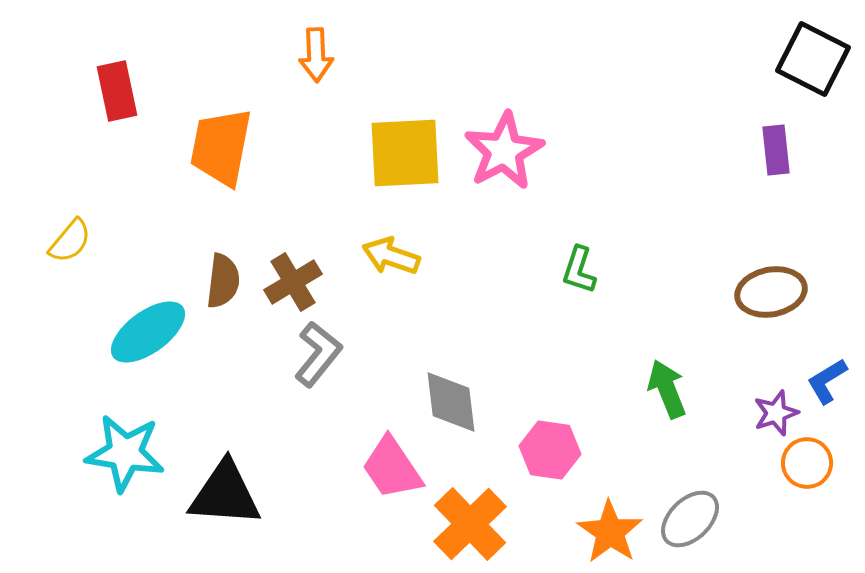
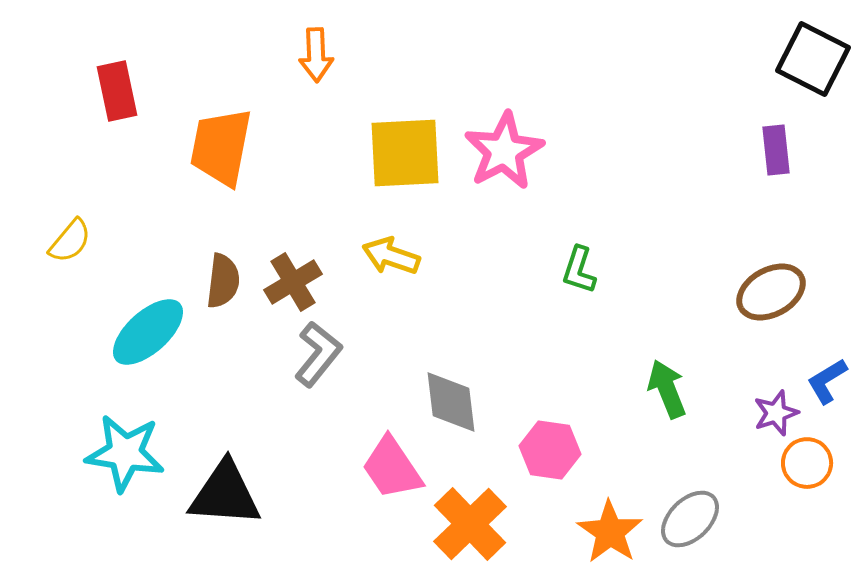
brown ellipse: rotated 18 degrees counterclockwise
cyan ellipse: rotated 6 degrees counterclockwise
